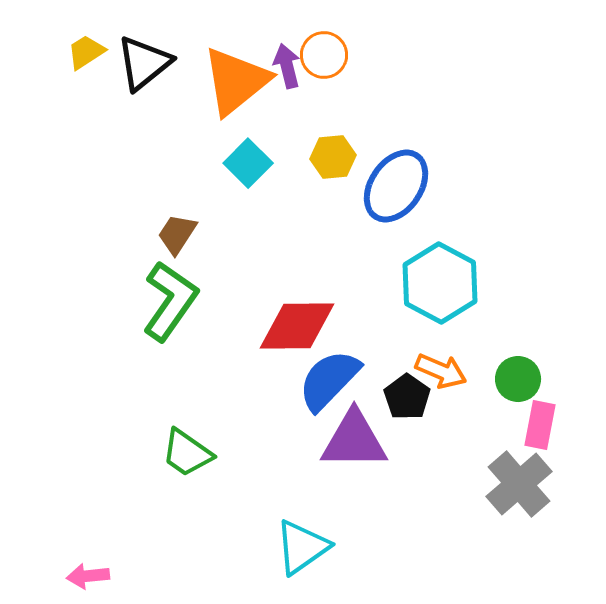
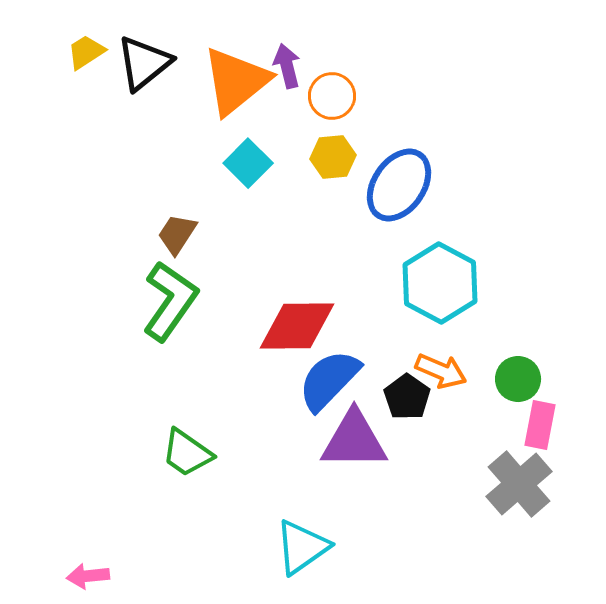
orange circle: moved 8 px right, 41 px down
blue ellipse: moved 3 px right, 1 px up
